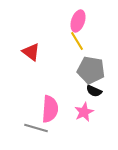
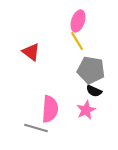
pink star: moved 2 px right, 2 px up
